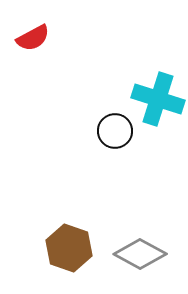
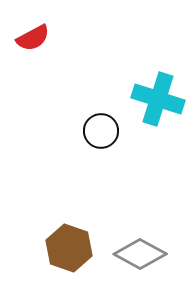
black circle: moved 14 px left
